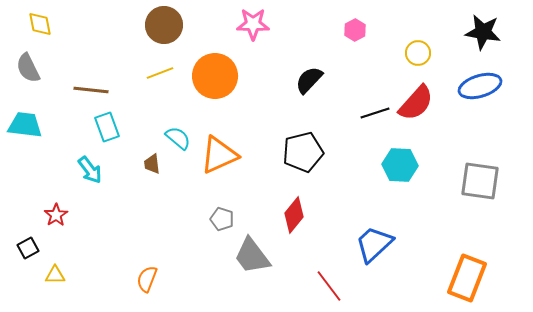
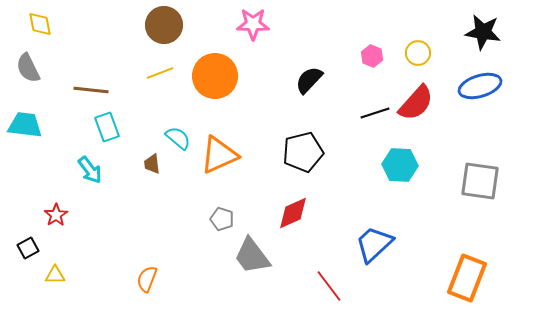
pink hexagon: moved 17 px right, 26 px down; rotated 10 degrees counterclockwise
red diamond: moved 1 px left, 2 px up; rotated 27 degrees clockwise
